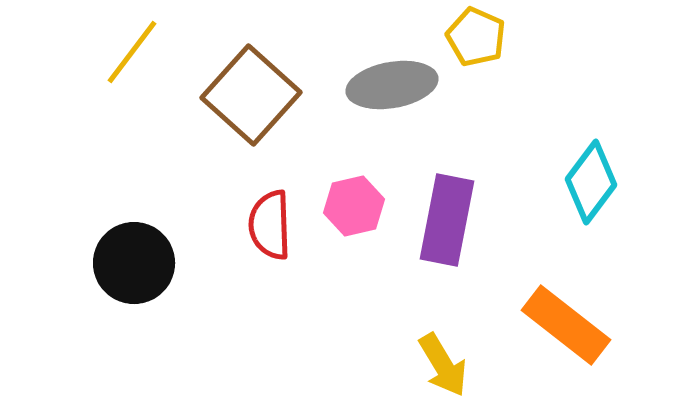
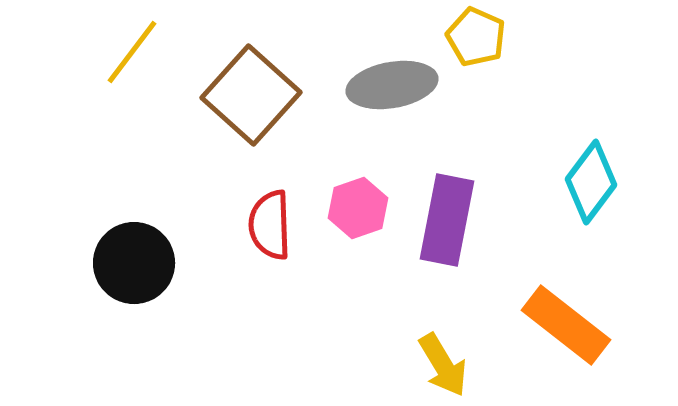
pink hexagon: moved 4 px right, 2 px down; rotated 6 degrees counterclockwise
